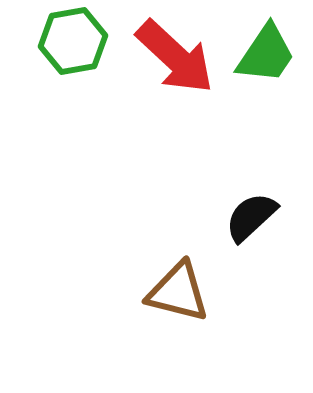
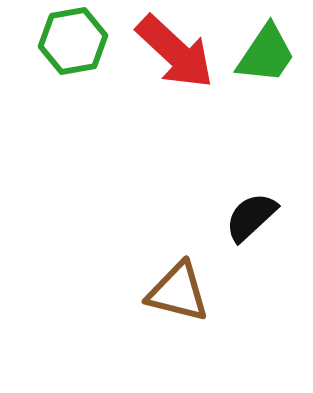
red arrow: moved 5 px up
